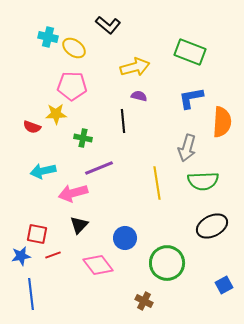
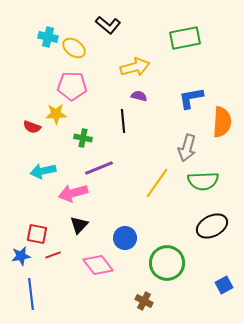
green rectangle: moved 5 px left, 14 px up; rotated 32 degrees counterclockwise
yellow line: rotated 44 degrees clockwise
